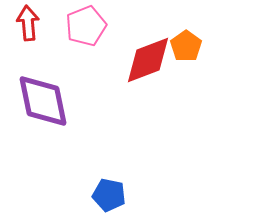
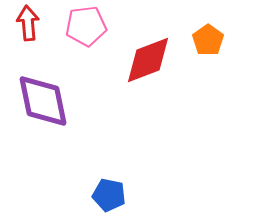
pink pentagon: rotated 15 degrees clockwise
orange pentagon: moved 22 px right, 6 px up
